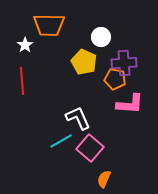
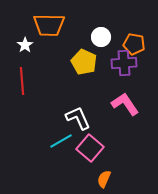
orange pentagon: moved 19 px right, 35 px up
pink L-shape: moved 5 px left; rotated 128 degrees counterclockwise
